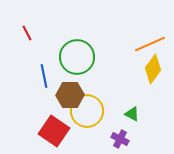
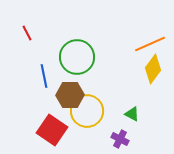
red square: moved 2 px left, 1 px up
